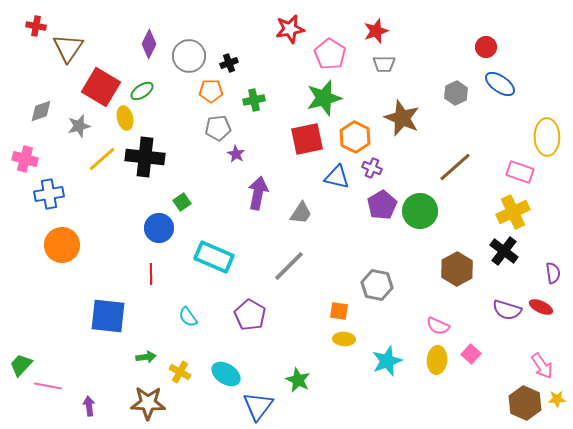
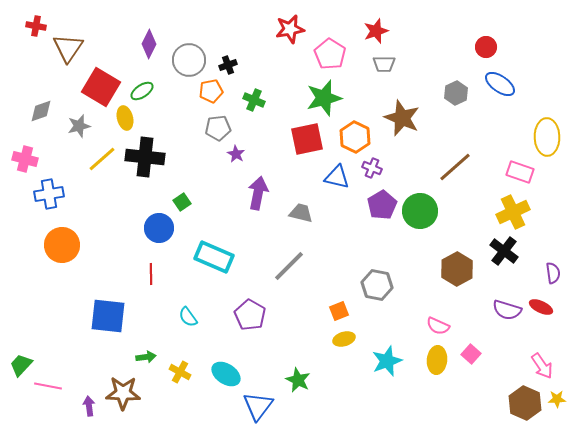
gray circle at (189, 56): moved 4 px down
black cross at (229, 63): moved 1 px left, 2 px down
orange pentagon at (211, 91): rotated 10 degrees counterclockwise
green cross at (254, 100): rotated 35 degrees clockwise
gray trapezoid at (301, 213): rotated 110 degrees counterclockwise
orange square at (339, 311): rotated 30 degrees counterclockwise
yellow ellipse at (344, 339): rotated 20 degrees counterclockwise
brown star at (148, 403): moved 25 px left, 10 px up
